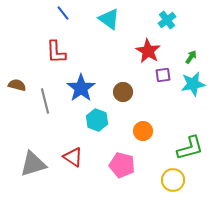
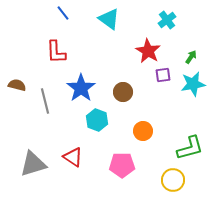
pink pentagon: rotated 15 degrees counterclockwise
